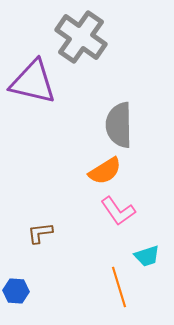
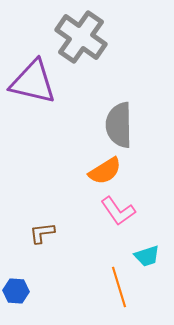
brown L-shape: moved 2 px right
